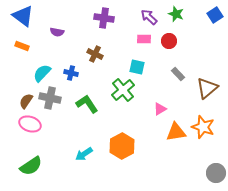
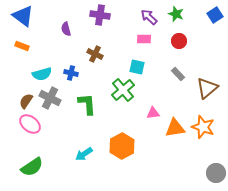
purple cross: moved 4 px left, 3 px up
purple semicircle: moved 9 px right, 3 px up; rotated 64 degrees clockwise
red circle: moved 10 px right
cyan semicircle: moved 1 px down; rotated 150 degrees counterclockwise
gray cross: rotated 15 degrees clockwise
green L-shape: rotated 30 degrees clockwise
pink triangle: moved 7 px left, 4 px down; rotated 24 degrees clockwise
pink ellipse: rotated 20 degrees clockwise
orange triangle: moved 1 px left, 4 px up
green semicircle: moved 1 px right, 1 px down
